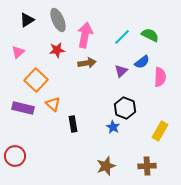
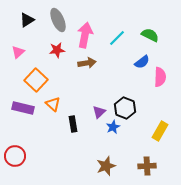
cyan line: moved 5 px left, 1 px down
purple triangle: moved 22 px left, 41 px down
blue star: rotated 16 degrees clockwise
